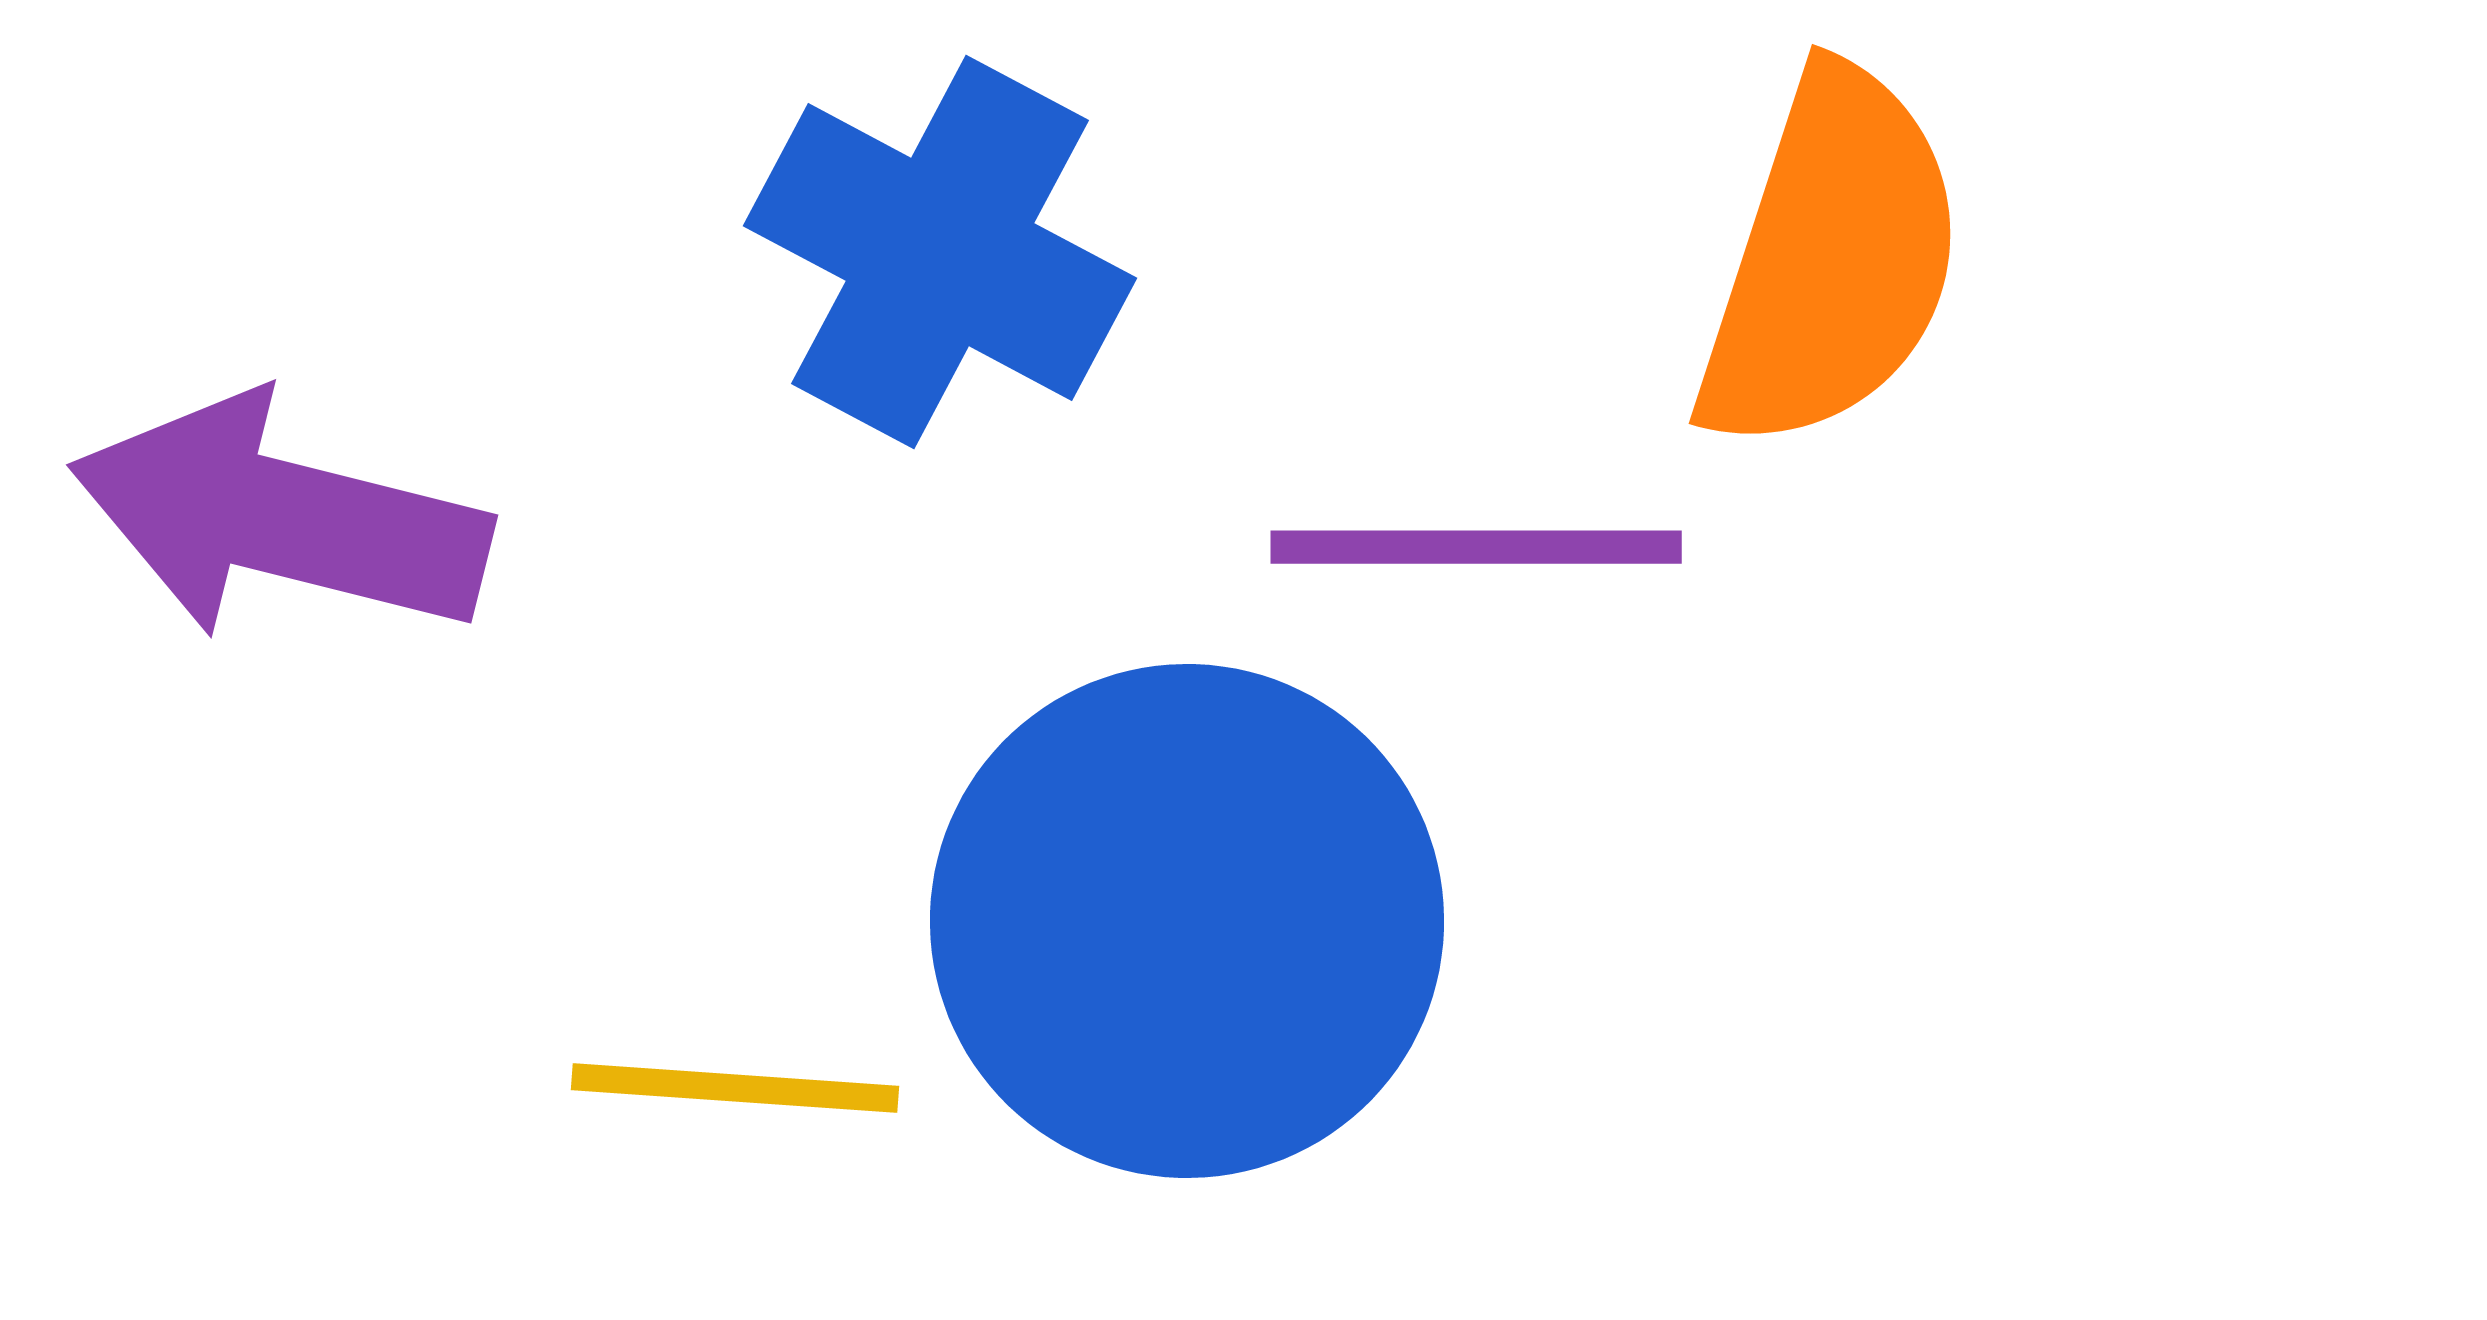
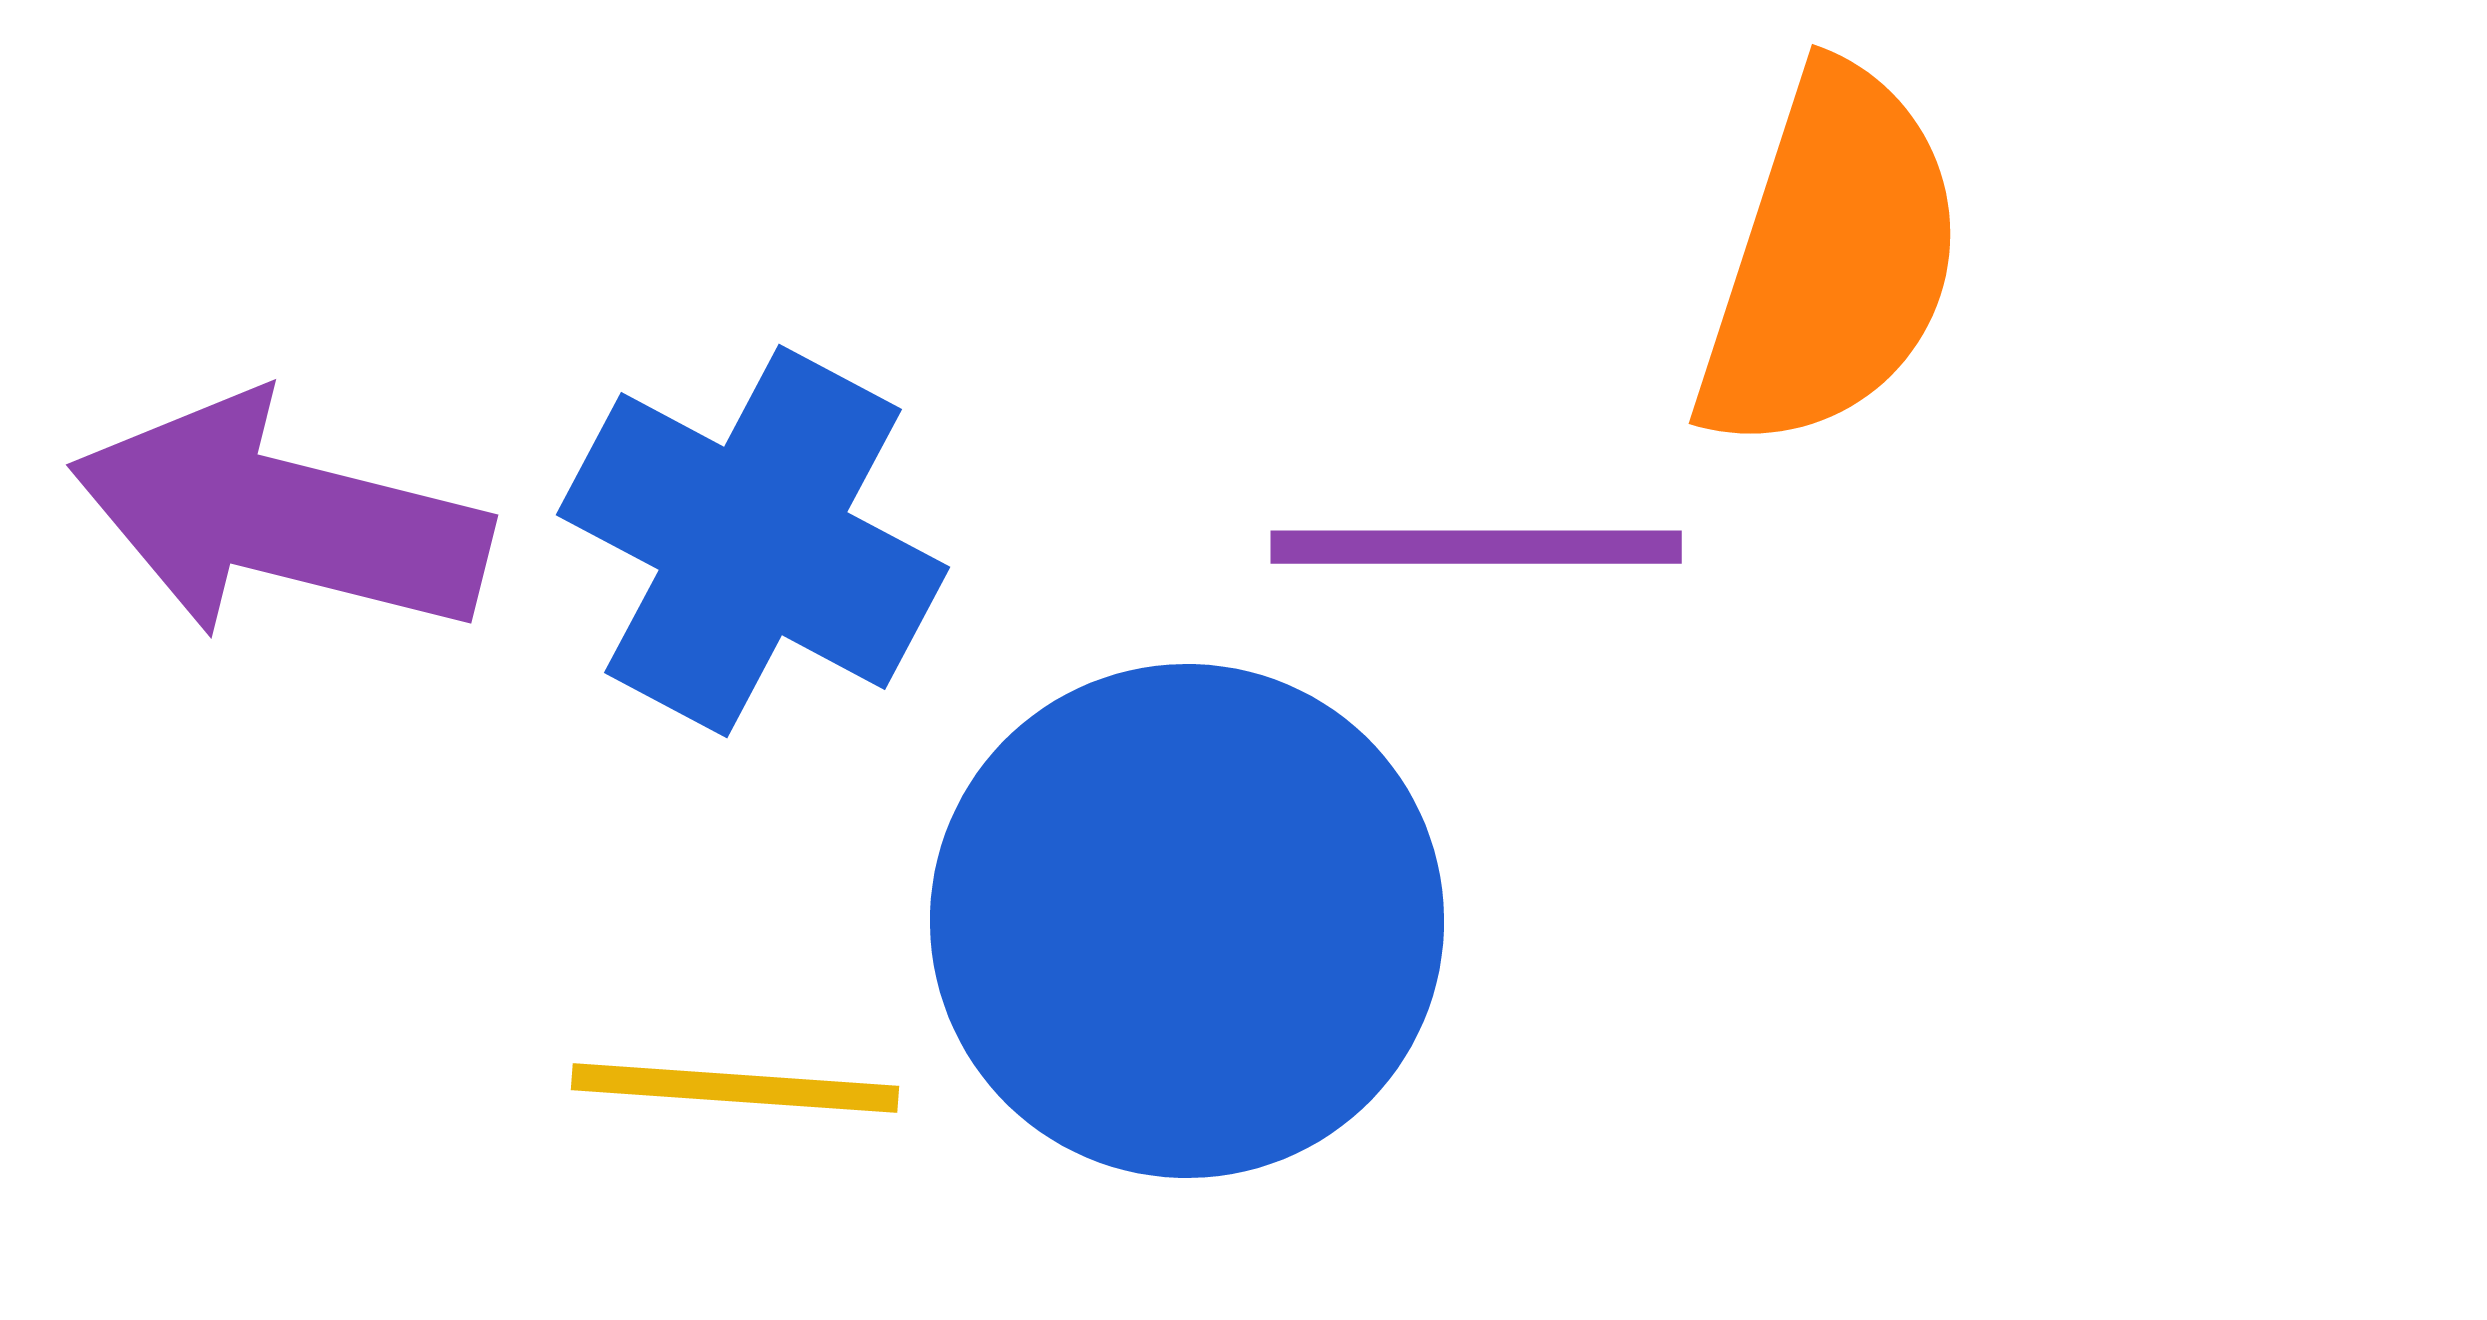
blue cross: moved 187 px left, 289 px down
